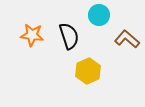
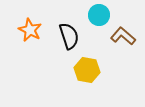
orange star: moved 2 px left, 5 px up; rotated 20 degrees clockwise
brown L-shape: moved 4 px left, 3 px up
yellow hexagon: moved 1 px left, 1 px up; rotated 25 degrees counterclockwise
